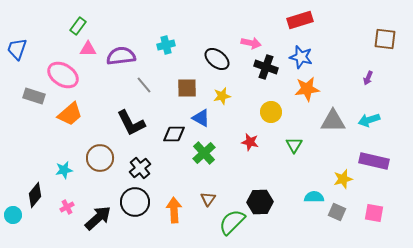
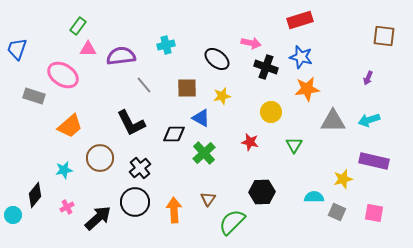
brown square at (385, 39): moved 1 px left, 3 px up
orange trapezoid at (70, 114): moved 12 px down
black hexagon at (260, 202): moved 2 px right, 10 px up
